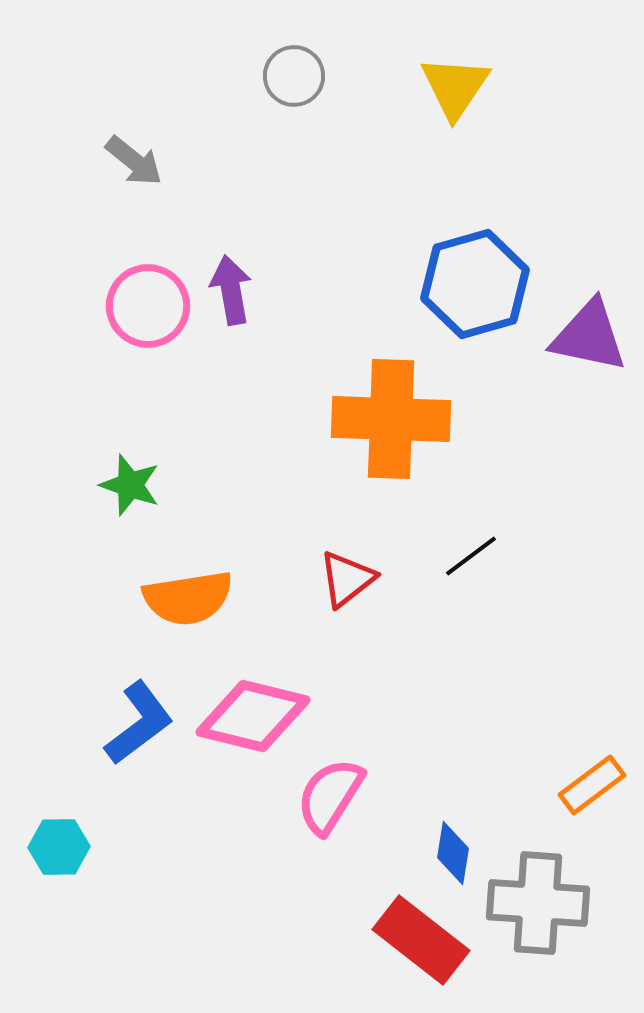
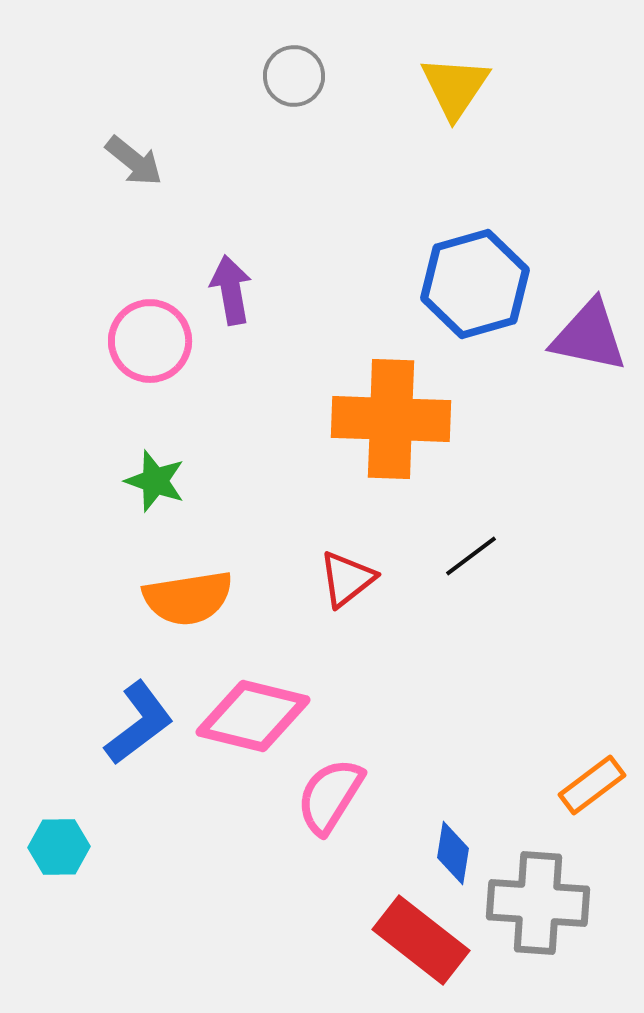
pink circle: moved 2 px right, 35 px down
green star: moved 25 px right, 4 px up
